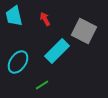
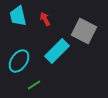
cyan trapezoid: moved 4 px right
cyan ellipse: moved 1 px right, 1 px up
green line: moved 8 px left
